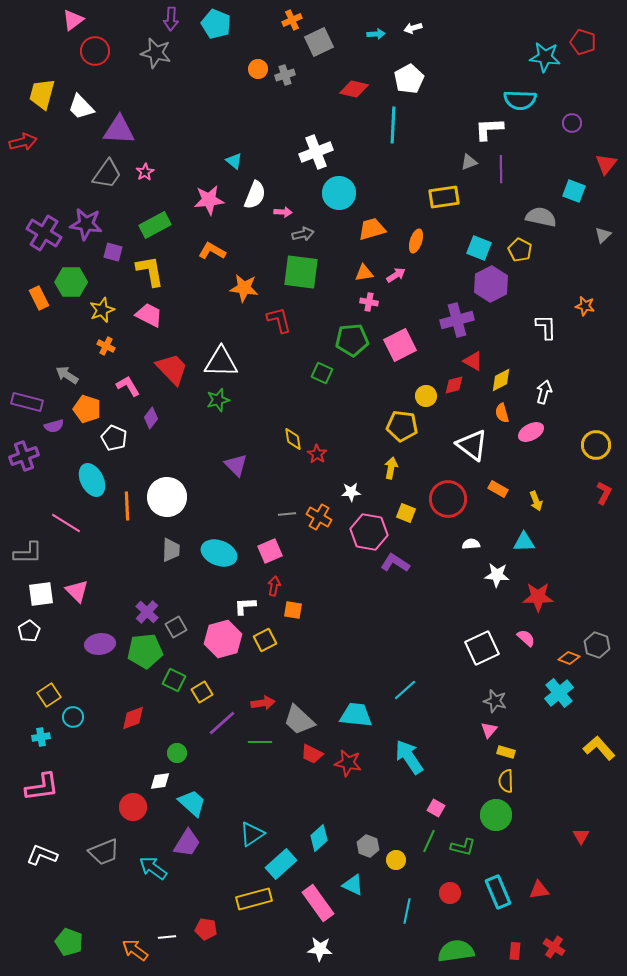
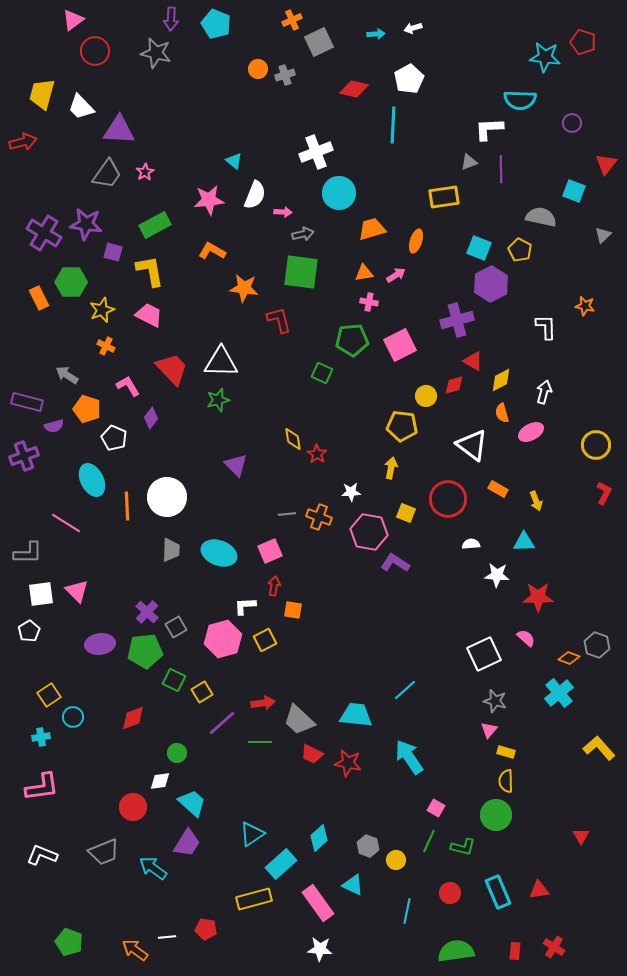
orange cross at (319, 517): rotated 10 degrees counterclockwise
white square at (482, 648): moved 2 px right, 6 px down
